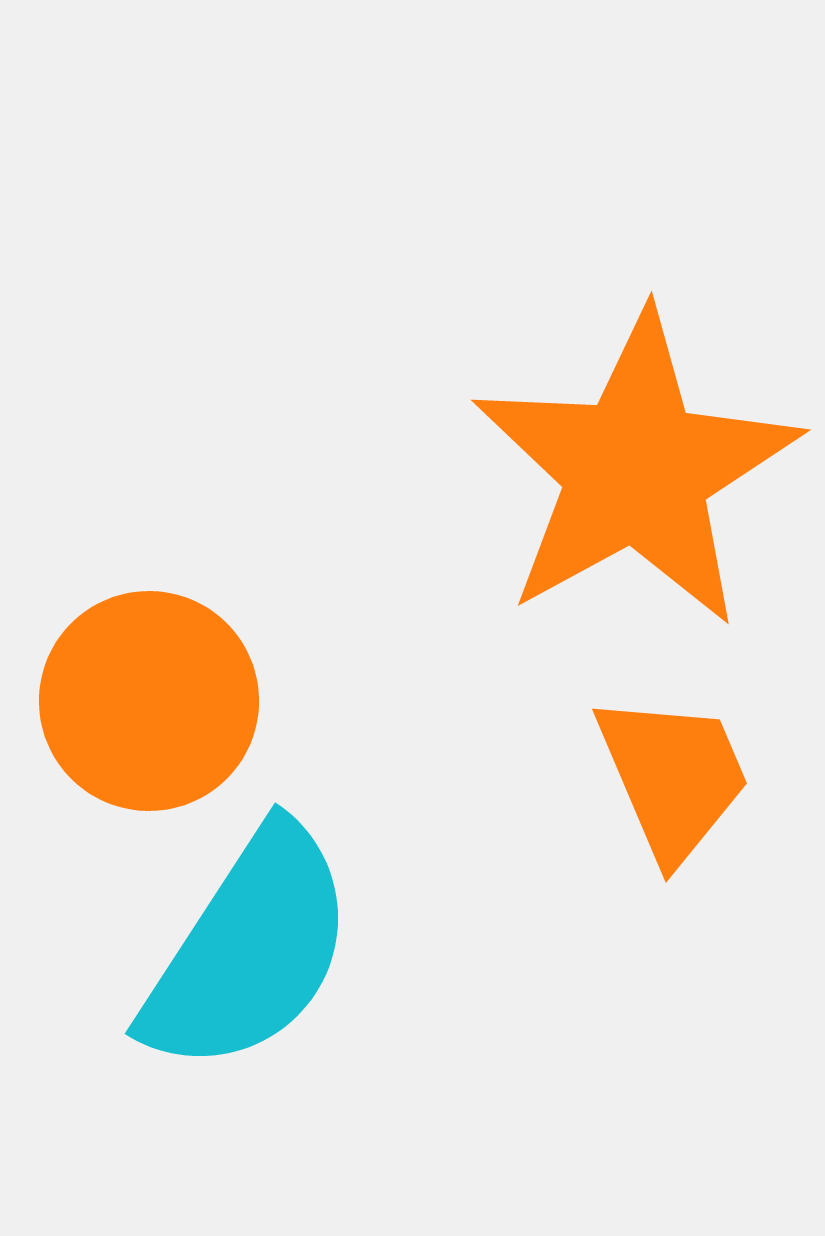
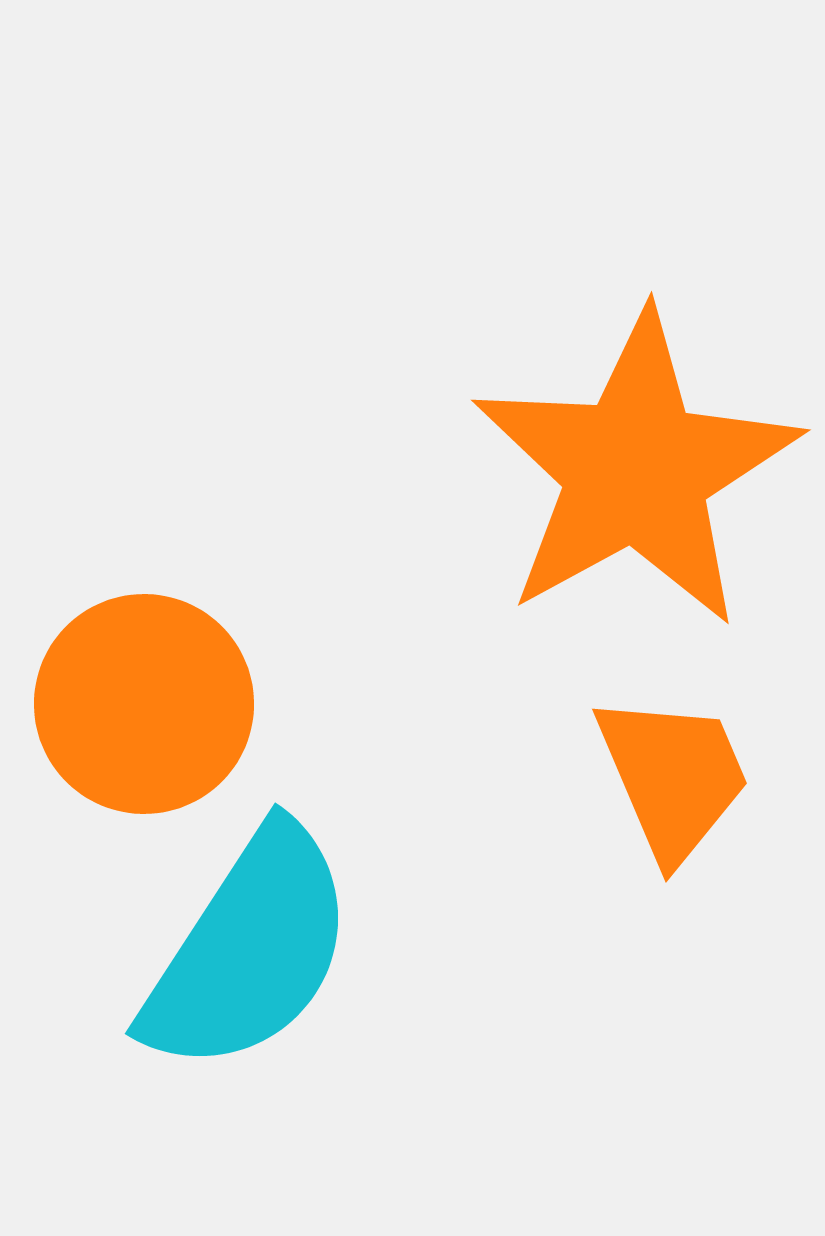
orange circle: moved 5 px left, 3 px down
